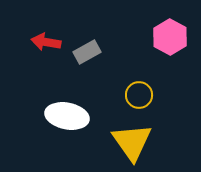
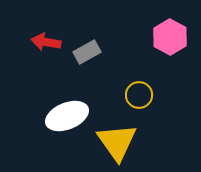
white ellipse: rotated 33 degrees counterclockwise
yellow triangle: moved 15 px left
